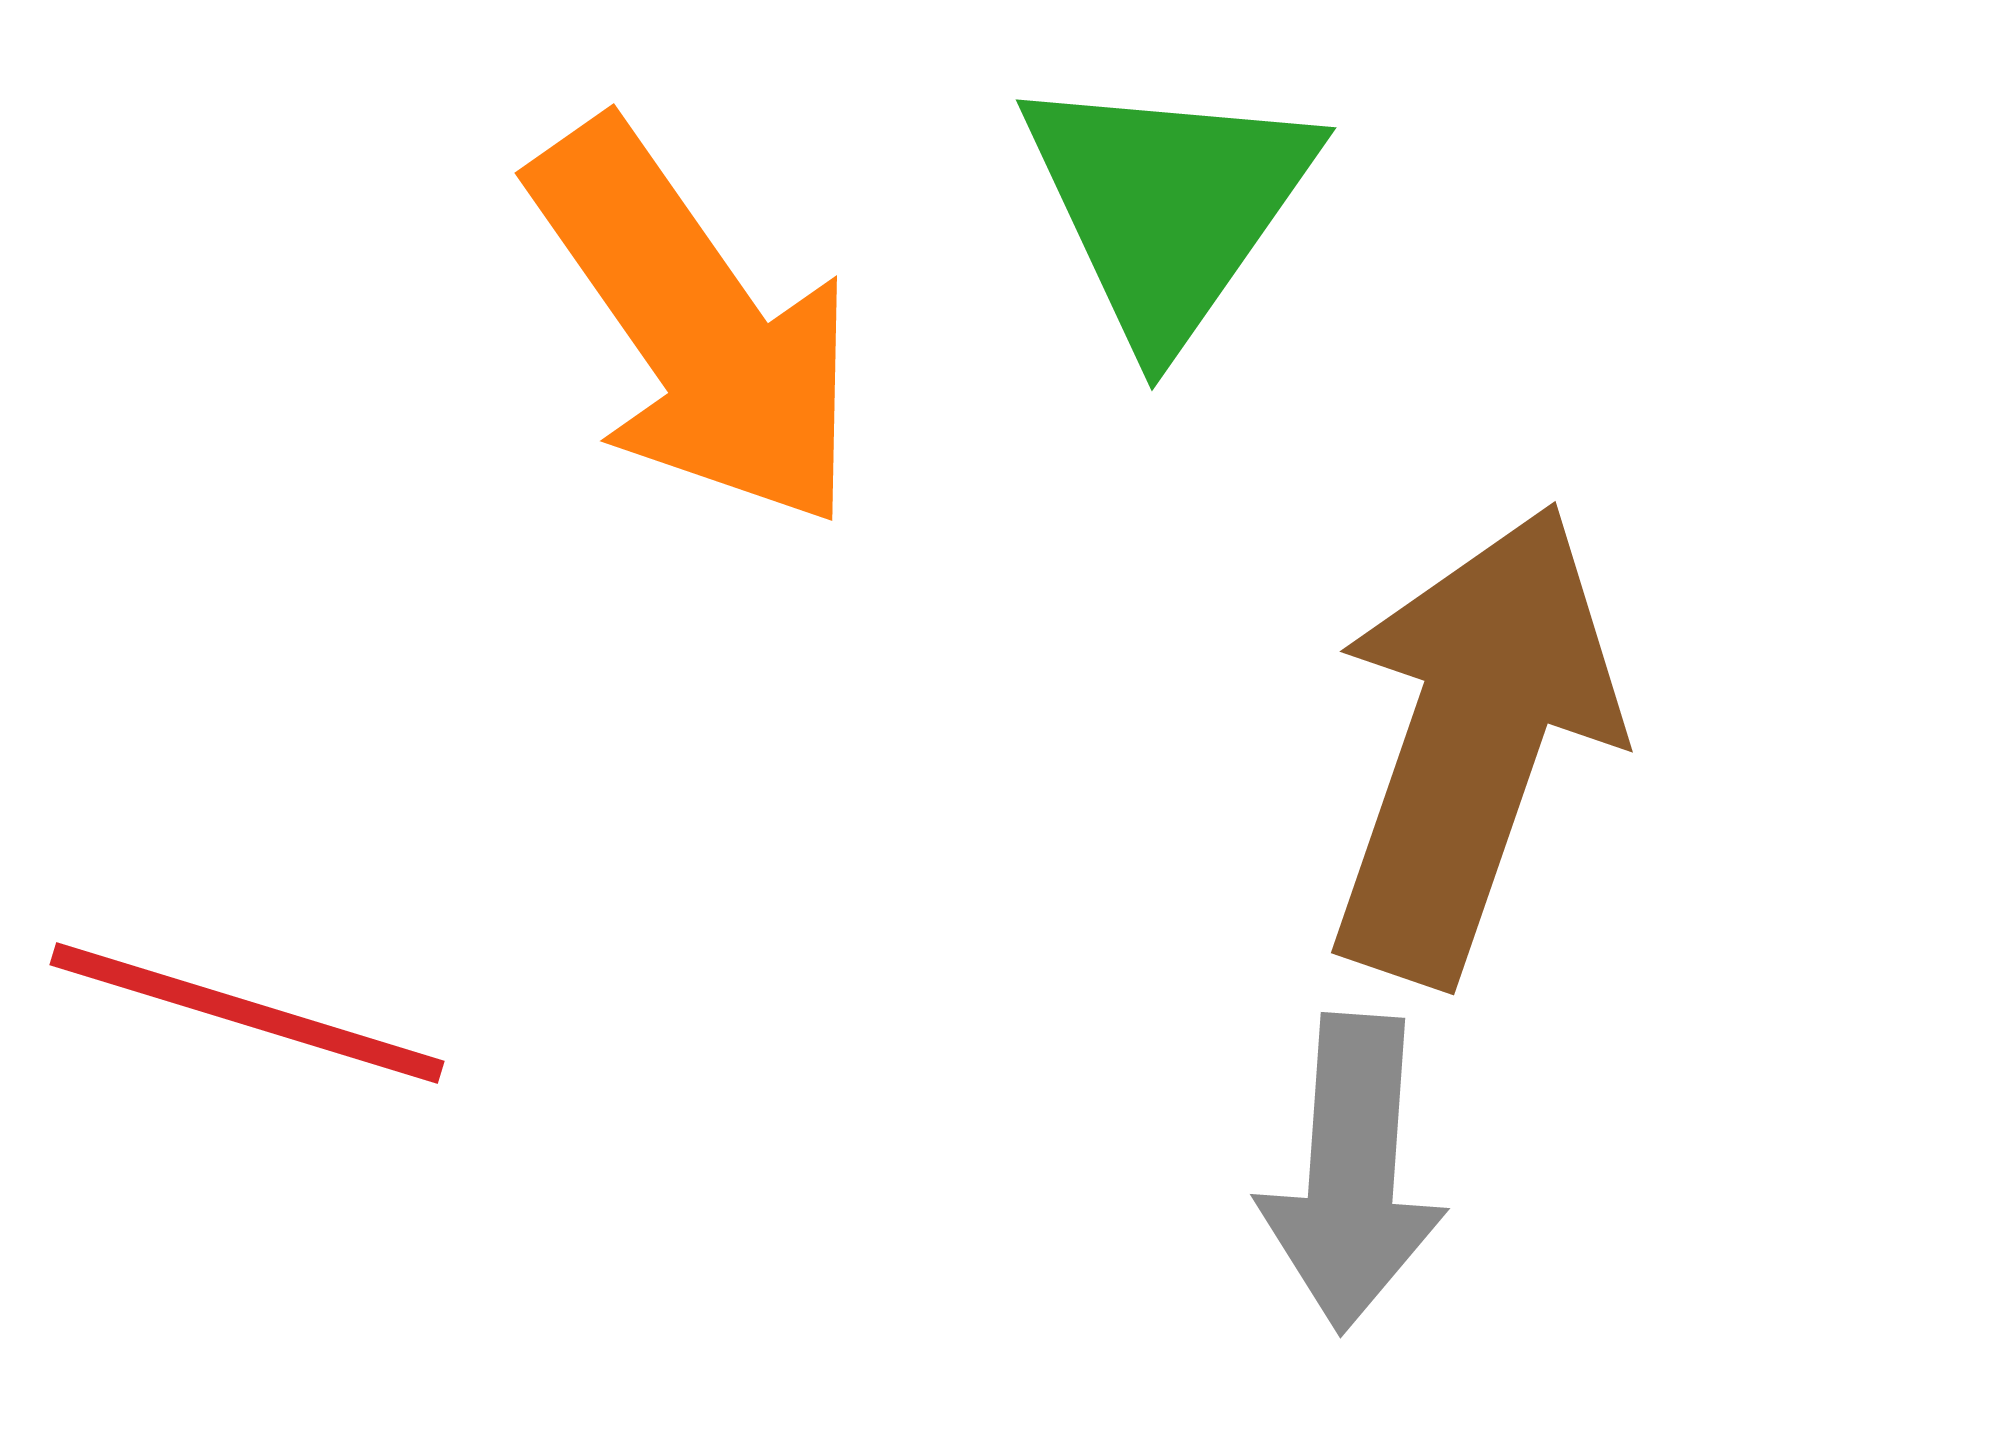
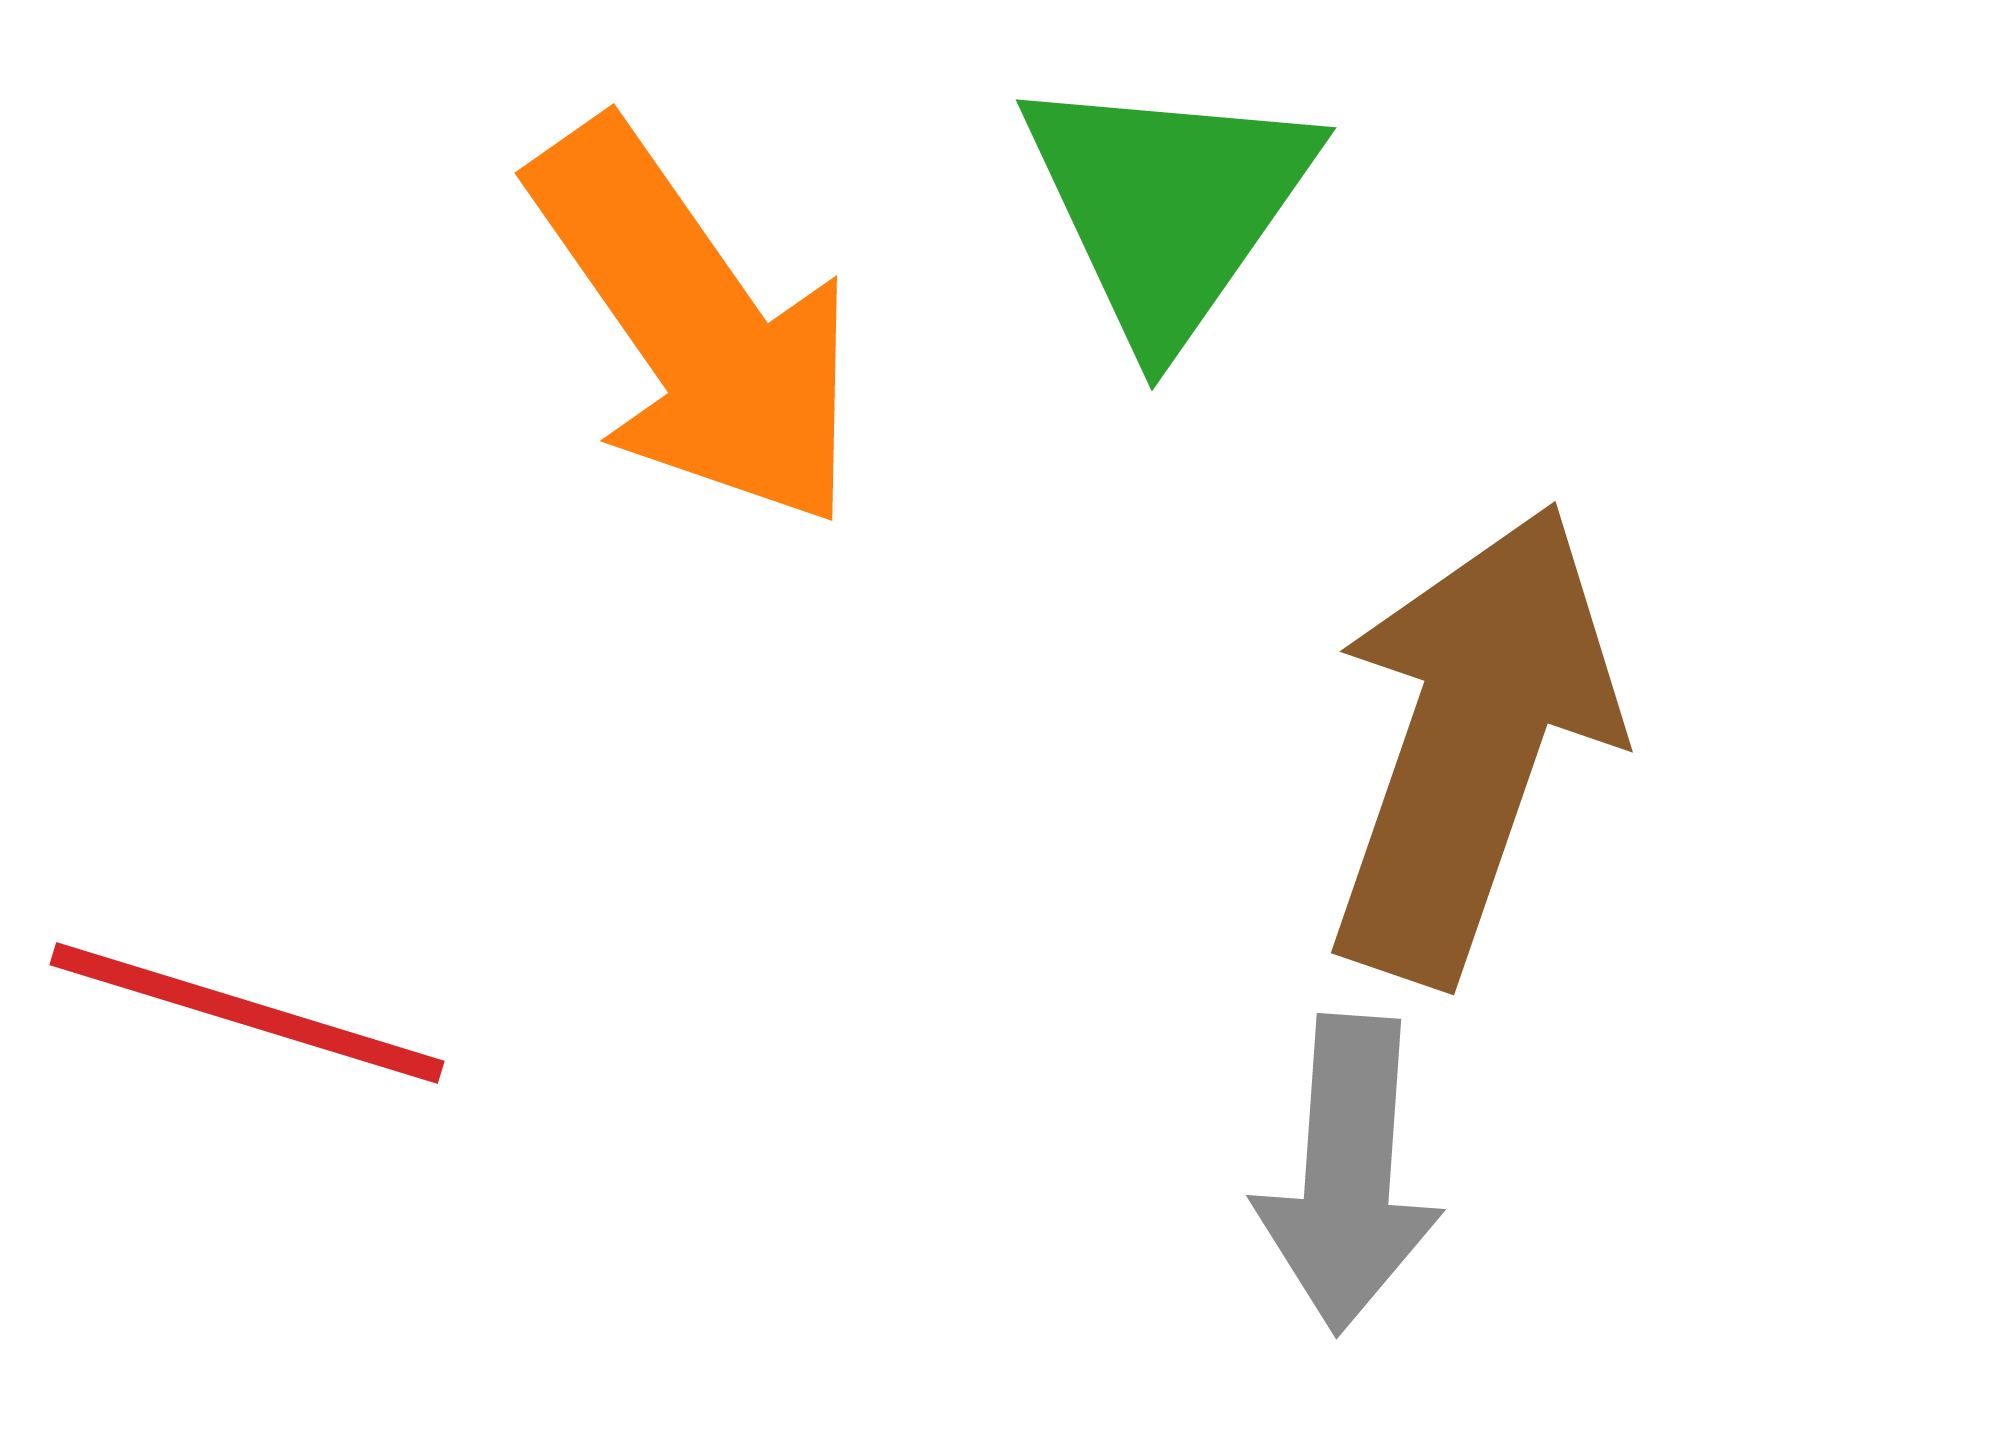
gray arrow: moved 4 px left, 1 px down
